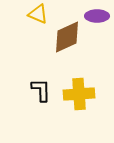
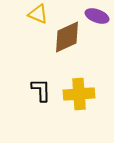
purple ellipse: rotated 20 degrees clockwise
